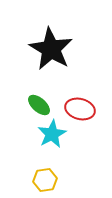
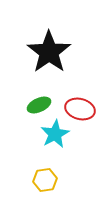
black star: moved 2 px left, 3 px down; rotated 6 degrees clockwise
green ellipse: rotated 65 degrees counterclockwise
cyan star: moved 3 px right
